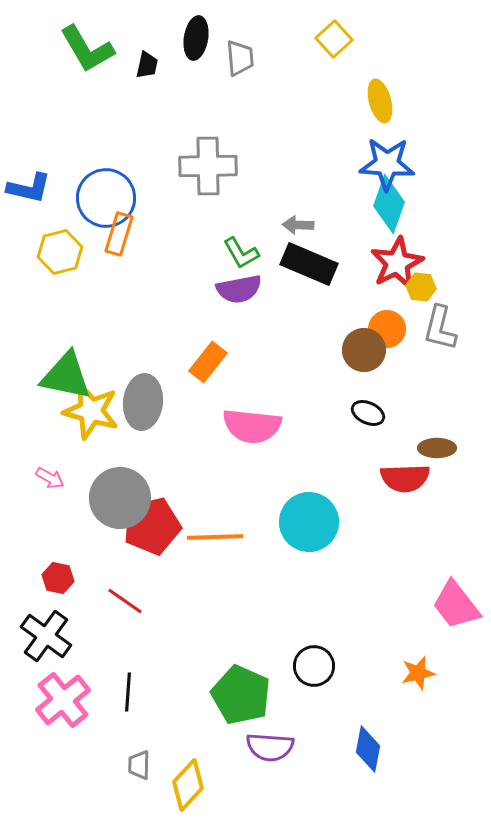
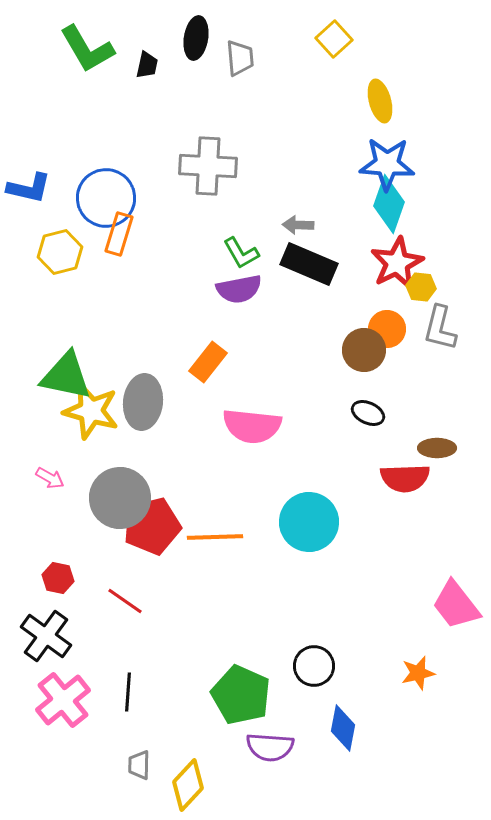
gray cross at (208, 166): rotated 4 degrees clockwise
blue diamond at (368, 749): moved 25 px left, 21 px up
